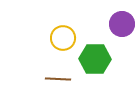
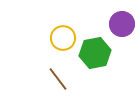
green hexagon: moved 6 px up; rotated 12 degrees counterclockwise
brown line: rotated 50 degrees clockwise
